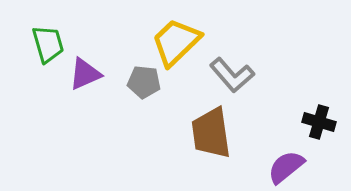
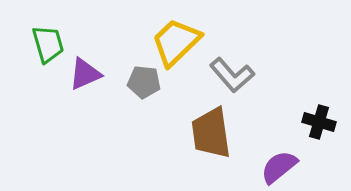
purple semicircle: moved 7 px left
